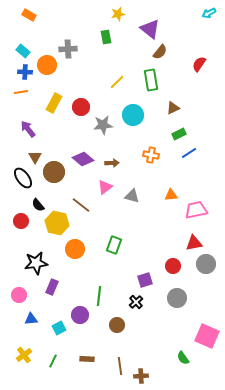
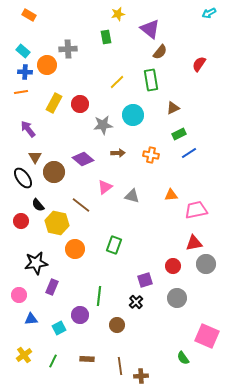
red circle at (81, 107): moved 1 px left, 3 px up
brown arrow at (112, 163): moved 6 px right, 10 px up
